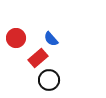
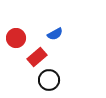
blue semicircle: moved 4 px right, 5 px up; rotated 77 degrees counterclockwise
red rectangle: moved 1 px left, 1 px up
